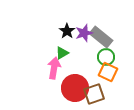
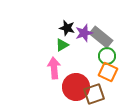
black star: moved 3 px up; rotated 21 degrees counterclockwise
green triangle: moved 8 px up
green circle: moved 1 px right, 1 px up
pink arrow: rotated 15 degrees counterclockwise
red circle: moved 1 px right, 1 px up
